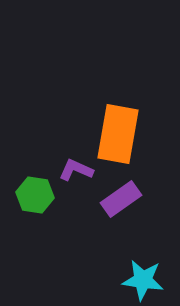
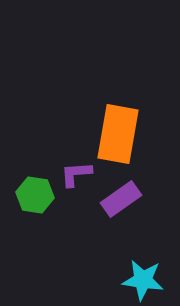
purple L-shape: moved 4 px down; rotated 28 degrees counterclockwise
